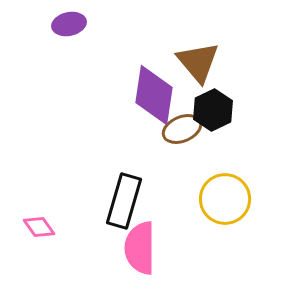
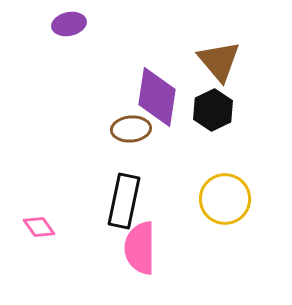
brown triangle: moved 21 px right, 1 px up
purple diamond: moved 3 px right, 2 px down
brown ellipse: moved 51 px left; rotated 18 degrees clockwise
black rectangle: rotated 4 degrees counterclockwise
